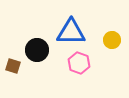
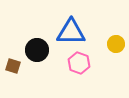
yellow circle: moved 4 px right, 4 px down
